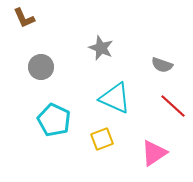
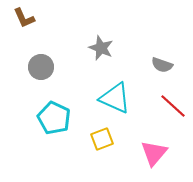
cyan pentagon: moved 2 px up
pink triangle: rotated 16 degrees counterclockwise
